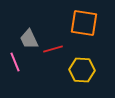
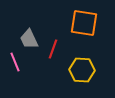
red line: rotated 54 degrees counterclockwise
